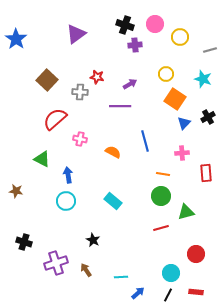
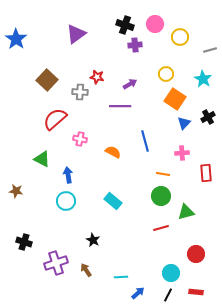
cyan star at (203, 79): rotated 12 degrees clockwise
